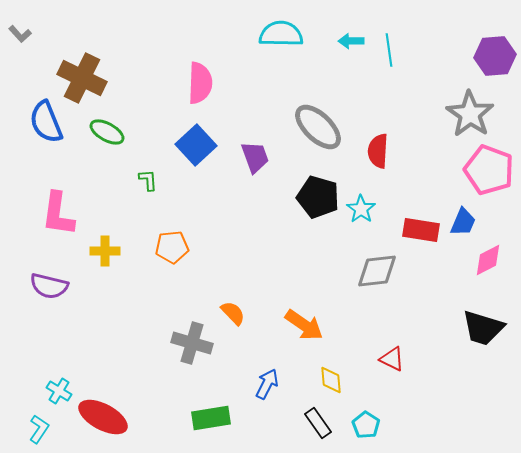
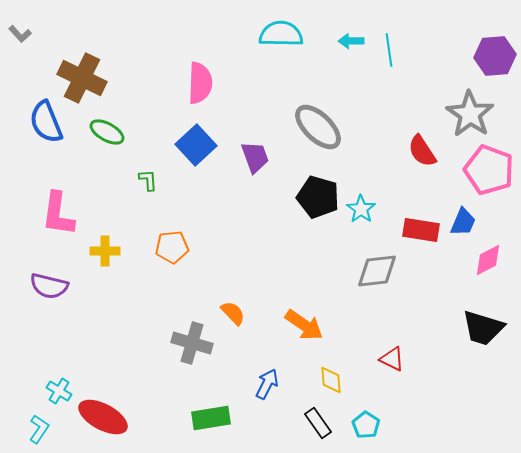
red semicircle: moved 44 px right; rotated 36 degrees counterclockwise
